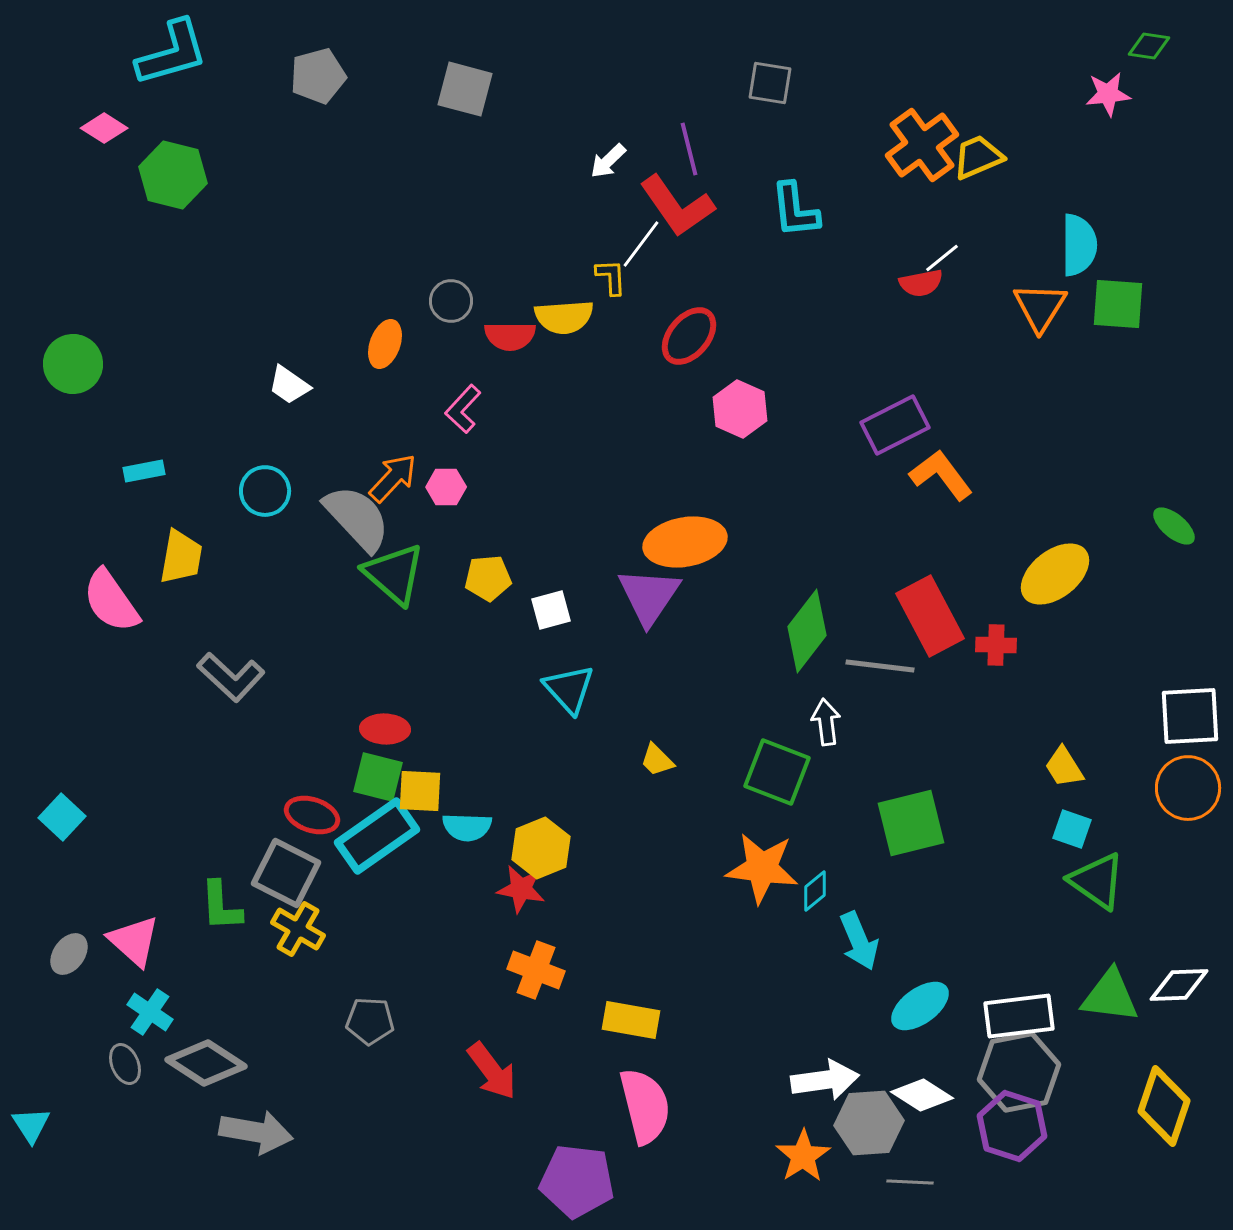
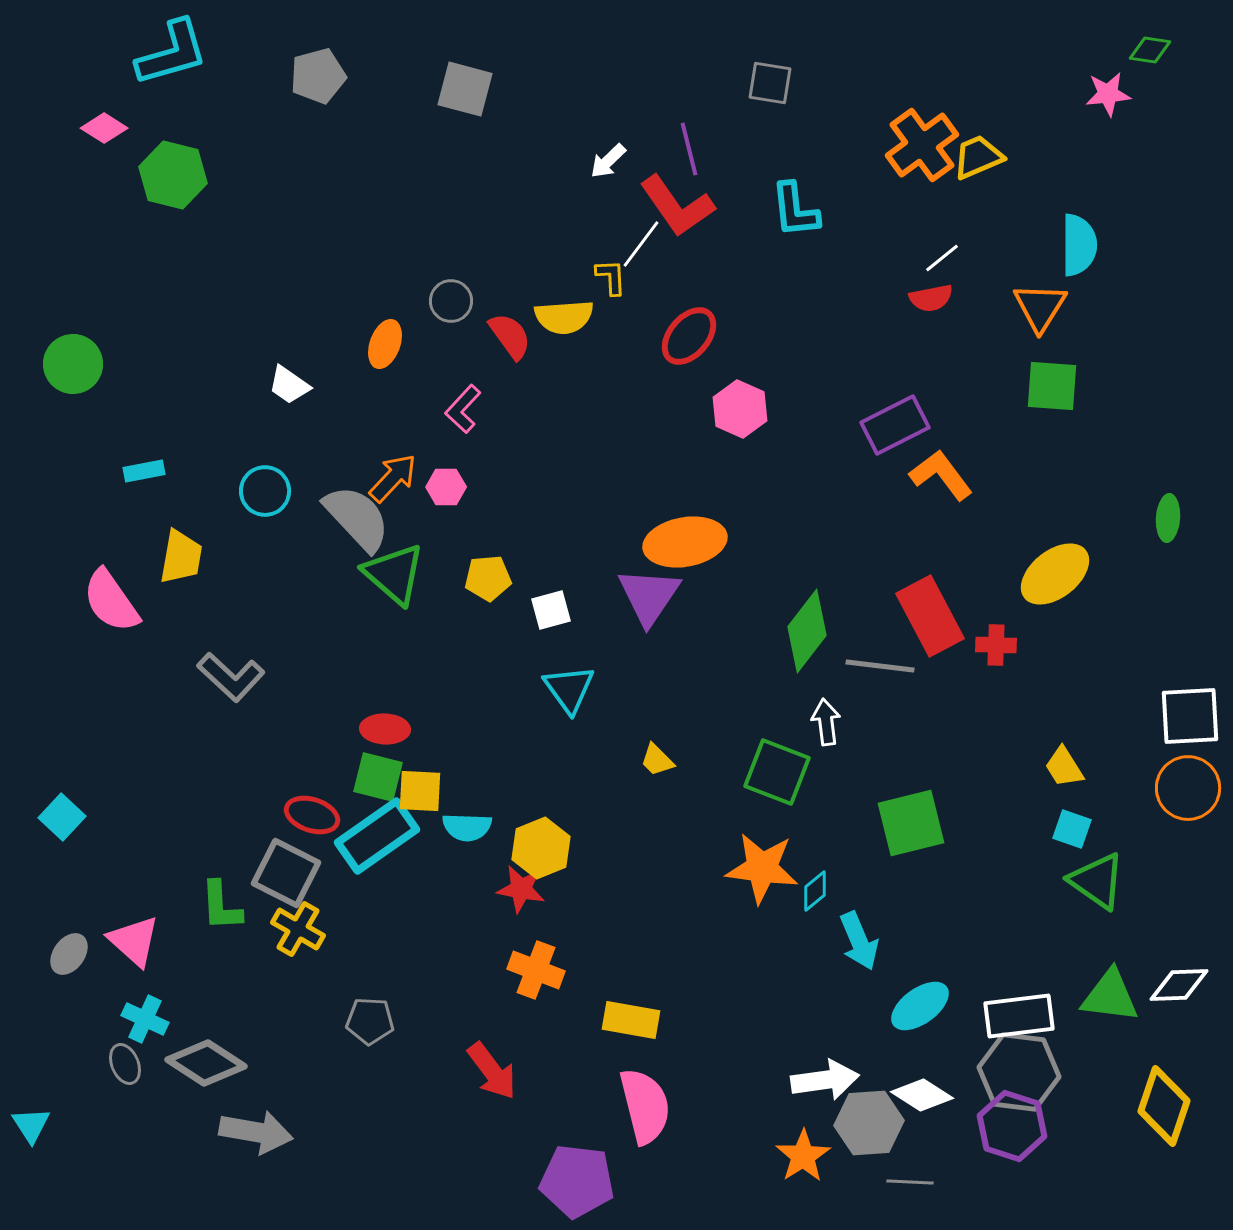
green diamond at (1149, 46): moved 1 px right, 4 px down
red semicircle at (921, 283): moved 10 px right, 15 px down
green square at (1118, 304): moved 66 px left, 82 px down
red semicircle at (510, 336): rotated 126 degrees counterclockwise
green ellipse at (1174, 526): moved 6 px left, 8 px up; rotated 54 degrees clockwise
cyan triangle at (569, 689): rotated 6 degrees clockwise
cyan cross at (150, 1012): moved 5 px left, 7 px down; rotated 9 degrees counterclockwise
gray hexagon at (1019, 1072): rotated 18 degrees clockwise
